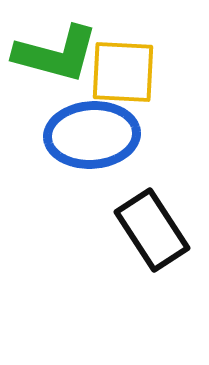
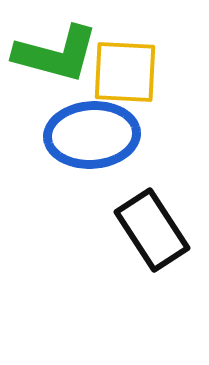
yellow square: moved 2 px right
